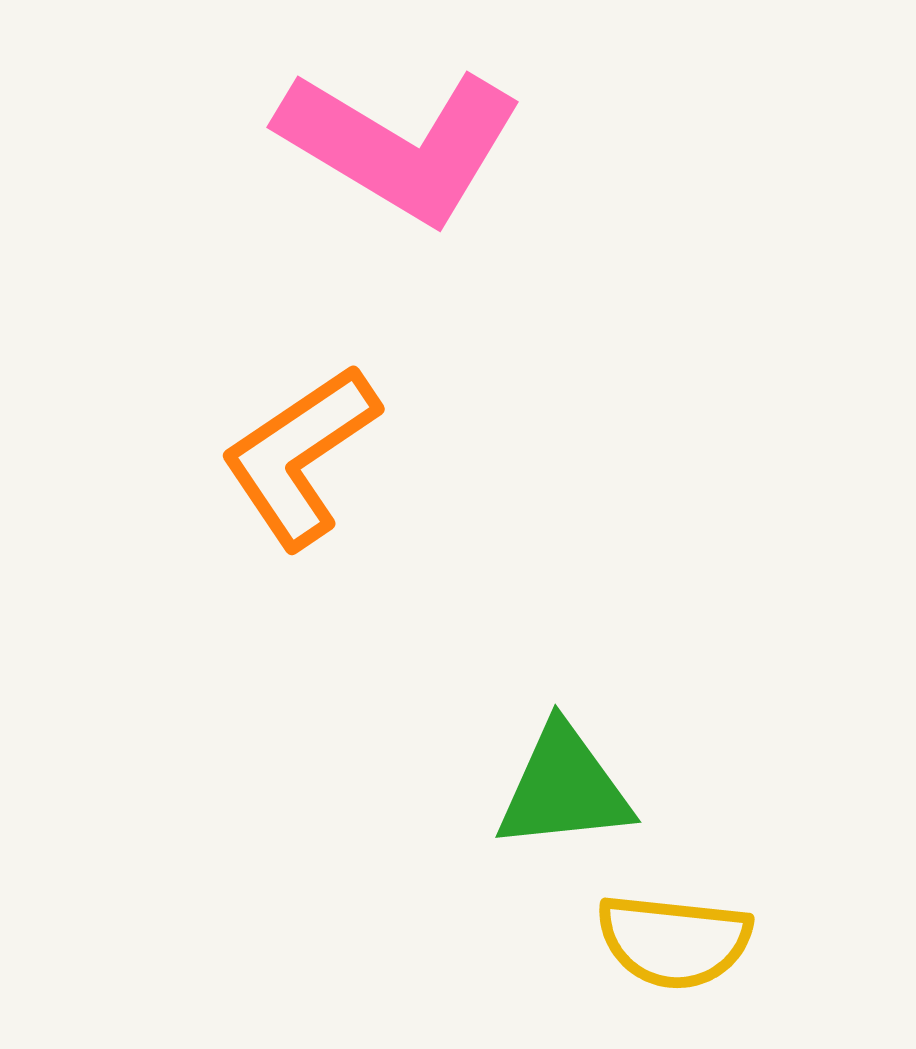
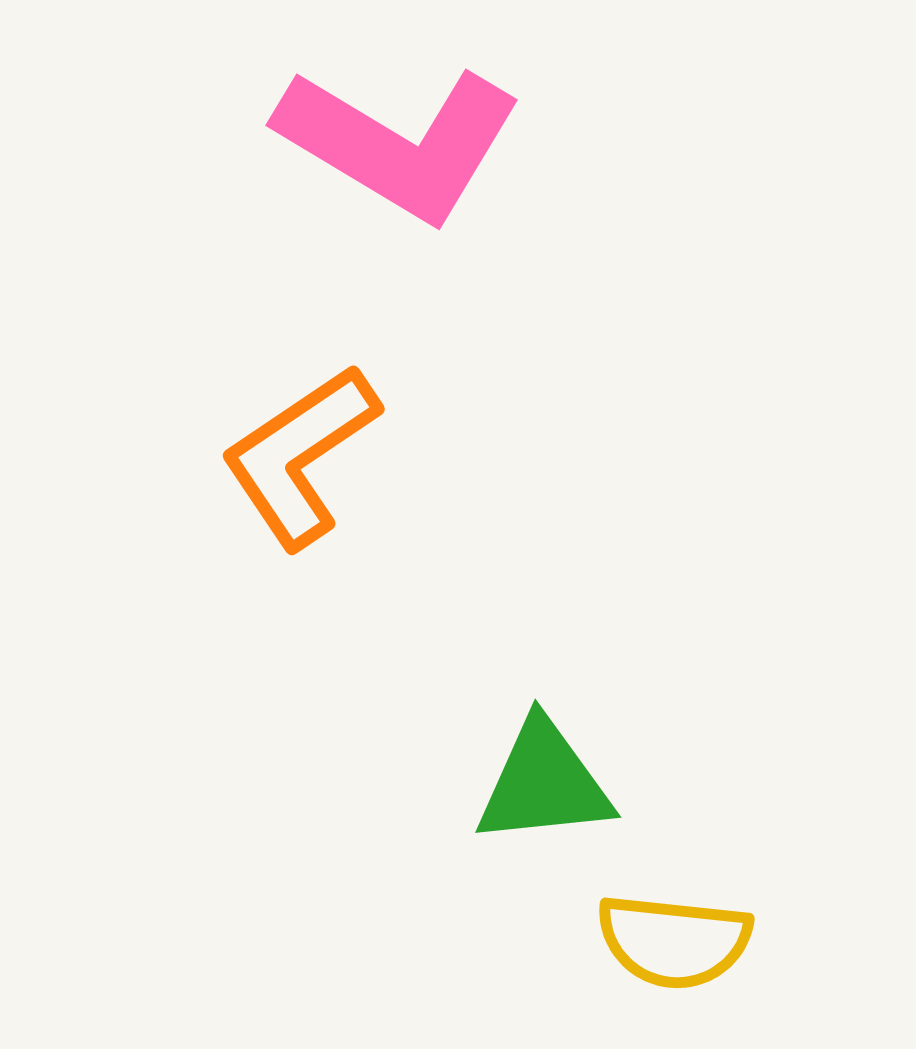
pink L-shape: moved 1 px left, 2 px up
green triangle: moved 20 px left, 5 px up
